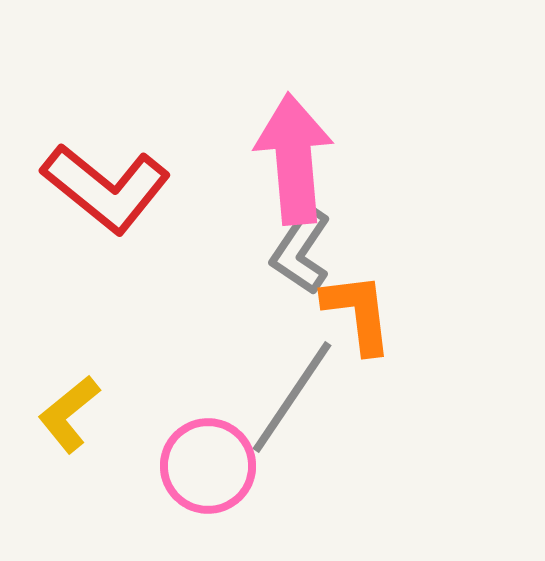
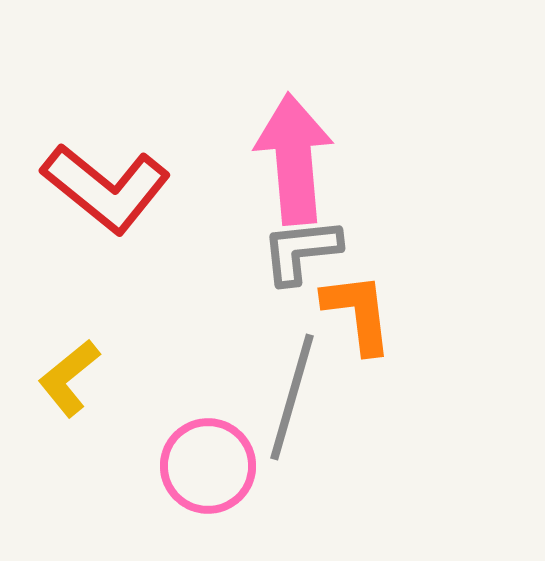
gray L-shape: rotated 50 degrees clockwise
gray line: rotated 18 degrees counterclockwise
yellow L-shape: moved 36 px up
